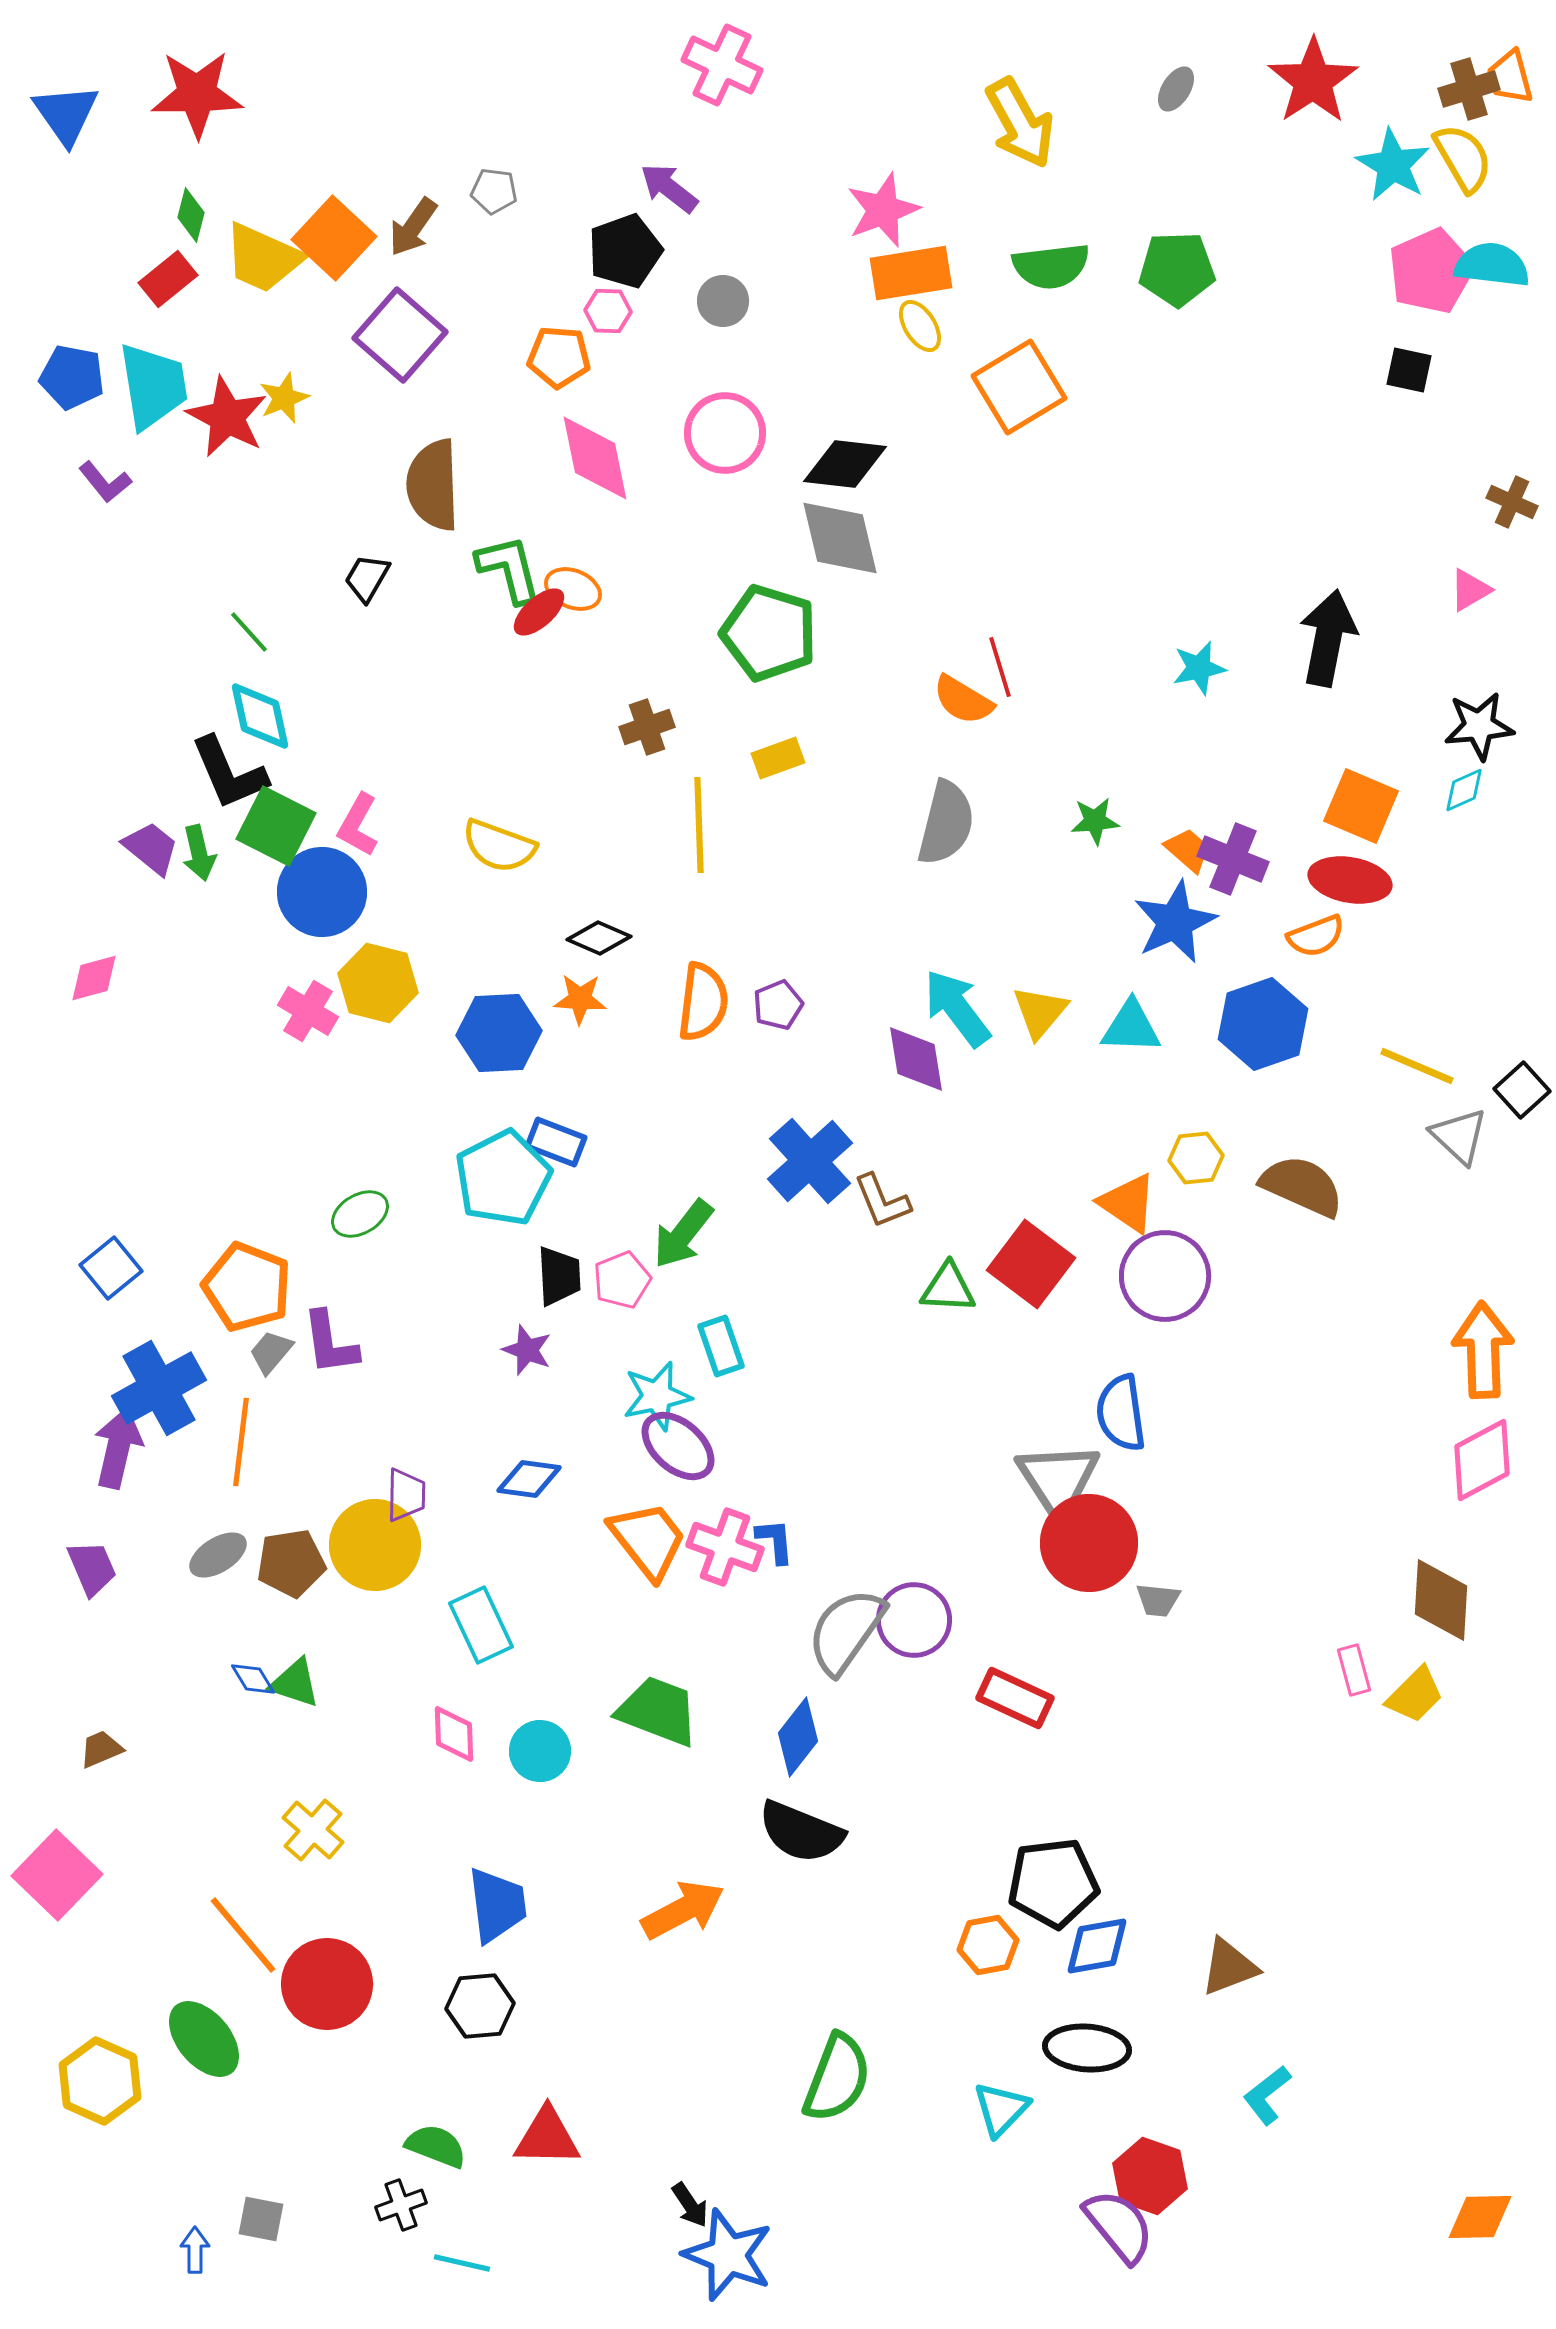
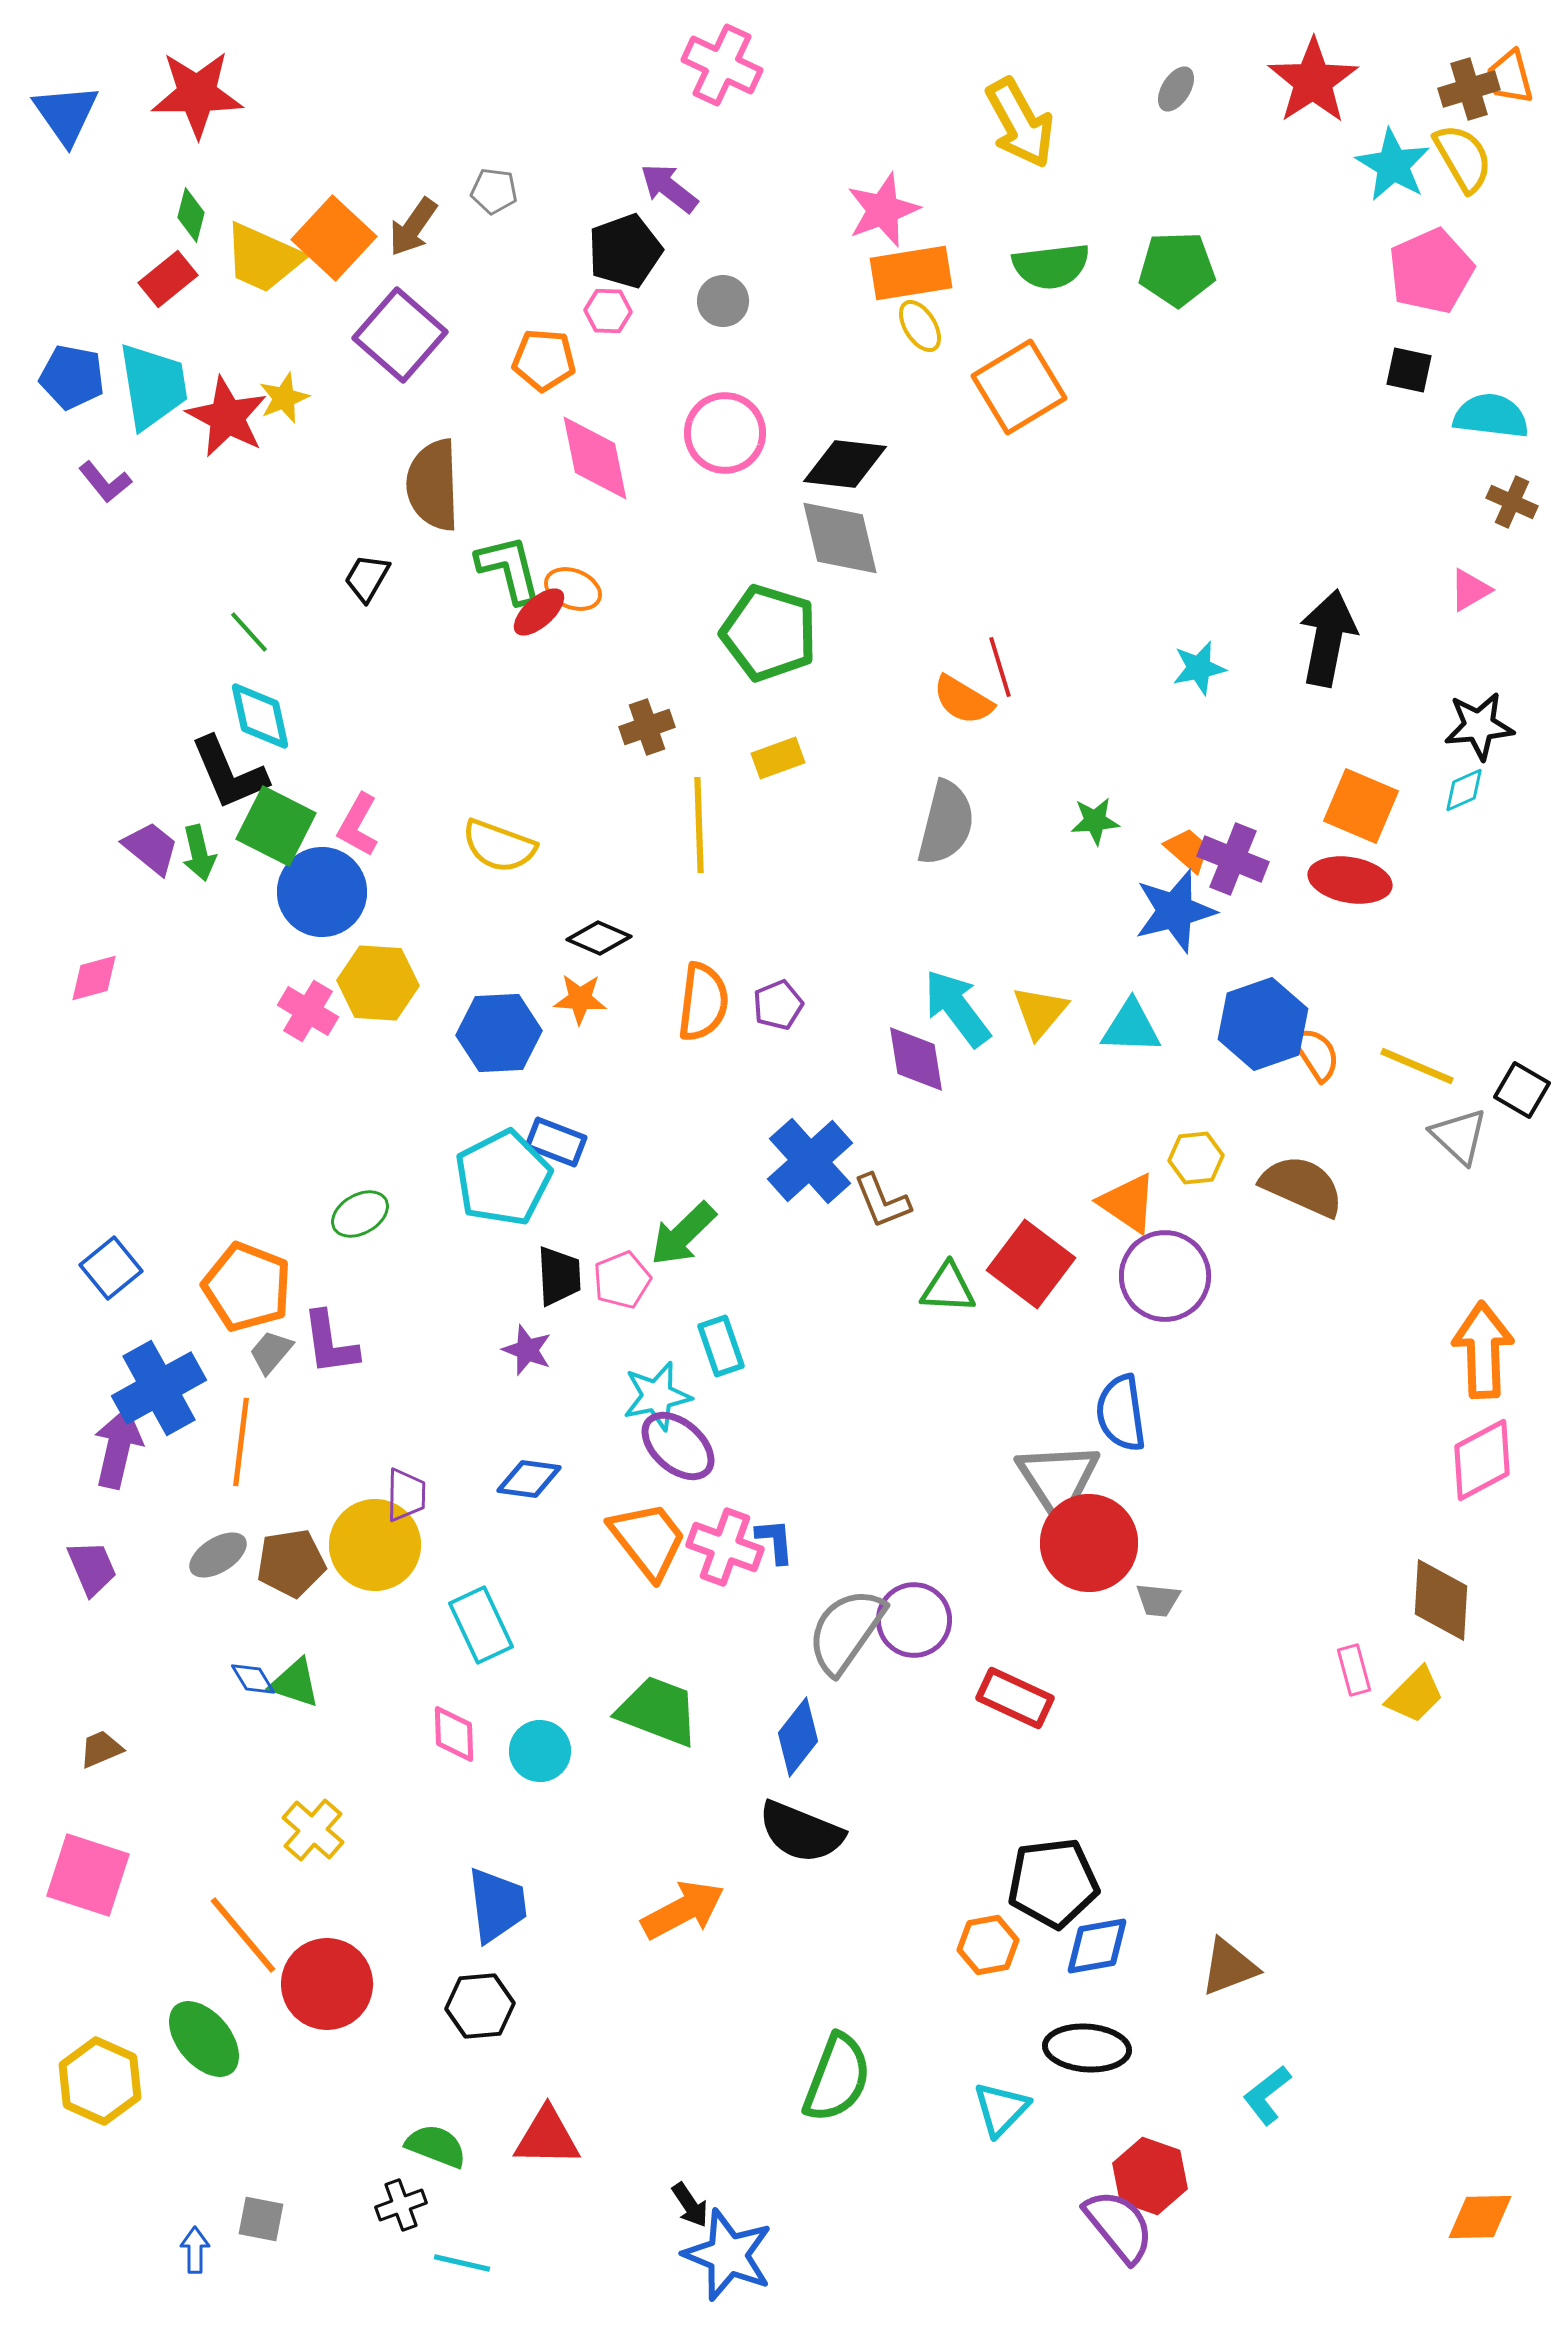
cyan semicircle at (1492, 265): moved 1 px left, 151 px down
orange pentagon at (559, 357): moved 15 px left, 3 px down
blue star at (1175, 922): moved 11 px up; rotated 10 degrees clockwise
orange semicircle at (1316, 936): moved 118 px down; rotated 102 degrees counterclockwise
yellow hexagon at (378, 983): rotated 10 degrees counterclockwise
black square at (1522, 1090): rotated 18 degrees counterclockwise
green arrow at (683, 1234): rotated 8 degrees clockwise
pink square at (57, 1875): moved 31 px right; rotated 26 degrees counterclockwise
